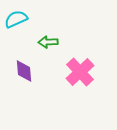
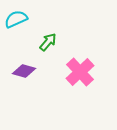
green arrow: rotated 132 degrees clockwise
purple diamond: rotated 70 degrees counterclockwise
